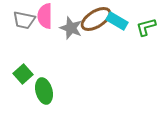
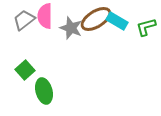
gray trapezoid: rotated 130 degrees clockwise
green square: moved 2 px right, 4 px up
